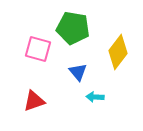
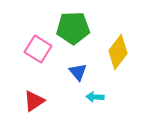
green pentagon: rotated 12 degrees counterclockwise
pink square: rotated 16 degrees clockwise
red triangle: rotated 15 degrees counterclockwise
